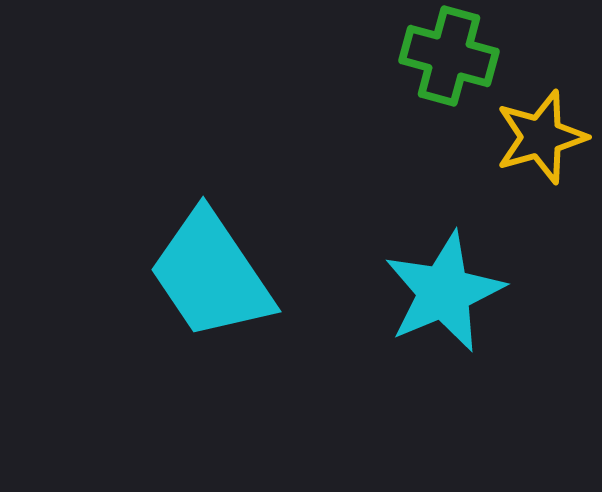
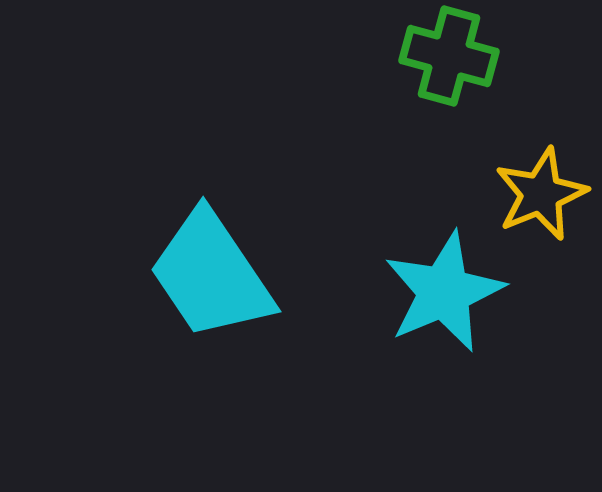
yellow star: moved 57 px down; rotated 6 degrees counterclockwise
